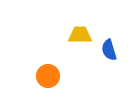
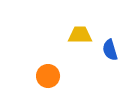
blue semicircle: moved 1 px right
